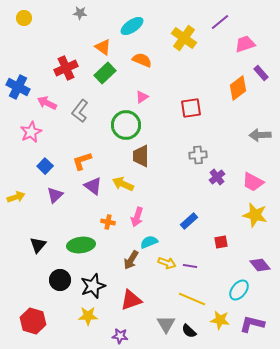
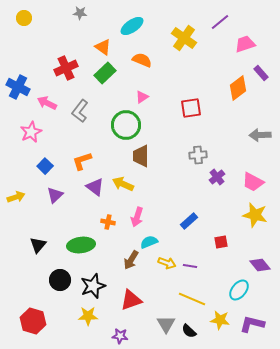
purple triangle at (93, 186): moved 2 px right, 1 px down
